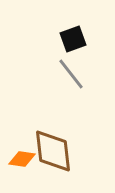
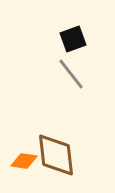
brown diamond: moved 3 px right, 4 px down
orange diamond: moved 2 px right, 2 px down
